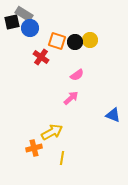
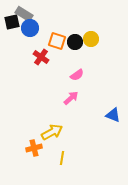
yellow circle: moved 1 px right, 1 px up
